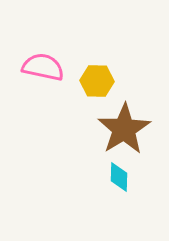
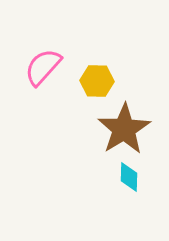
pink semicircle: rotated 60 degrees counterclockwise
cyan diamond: moved 10 px right
